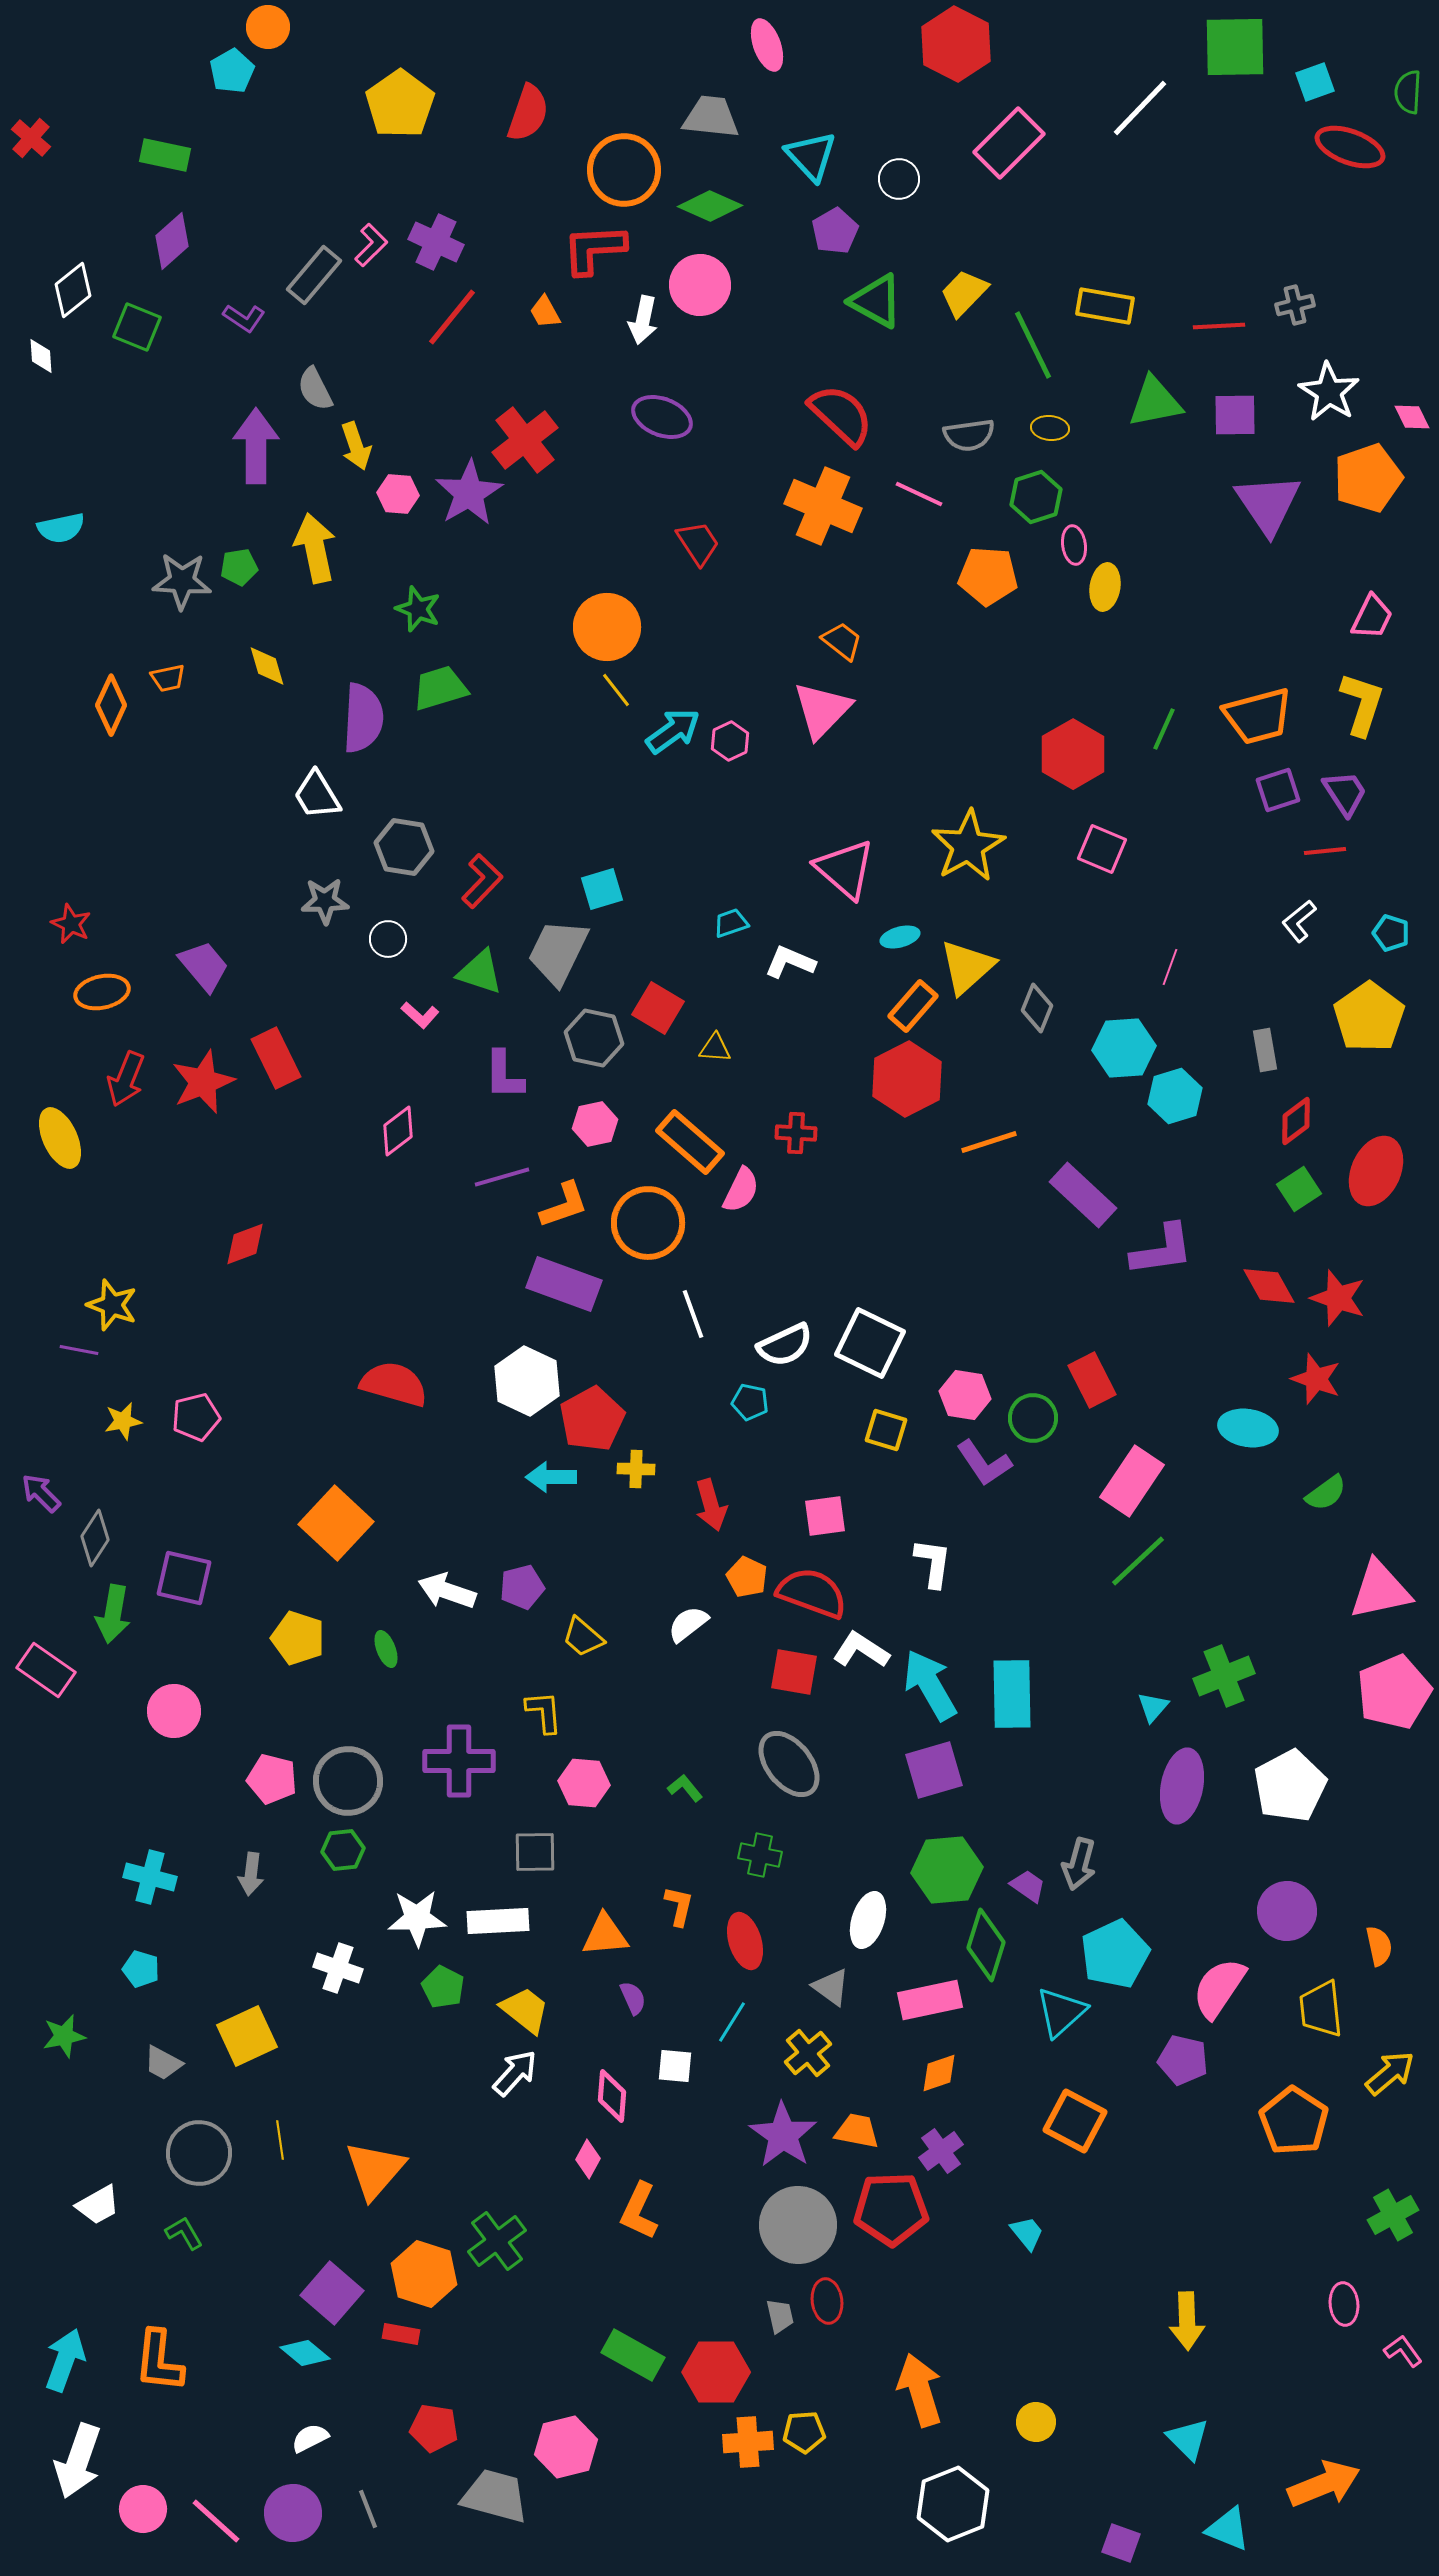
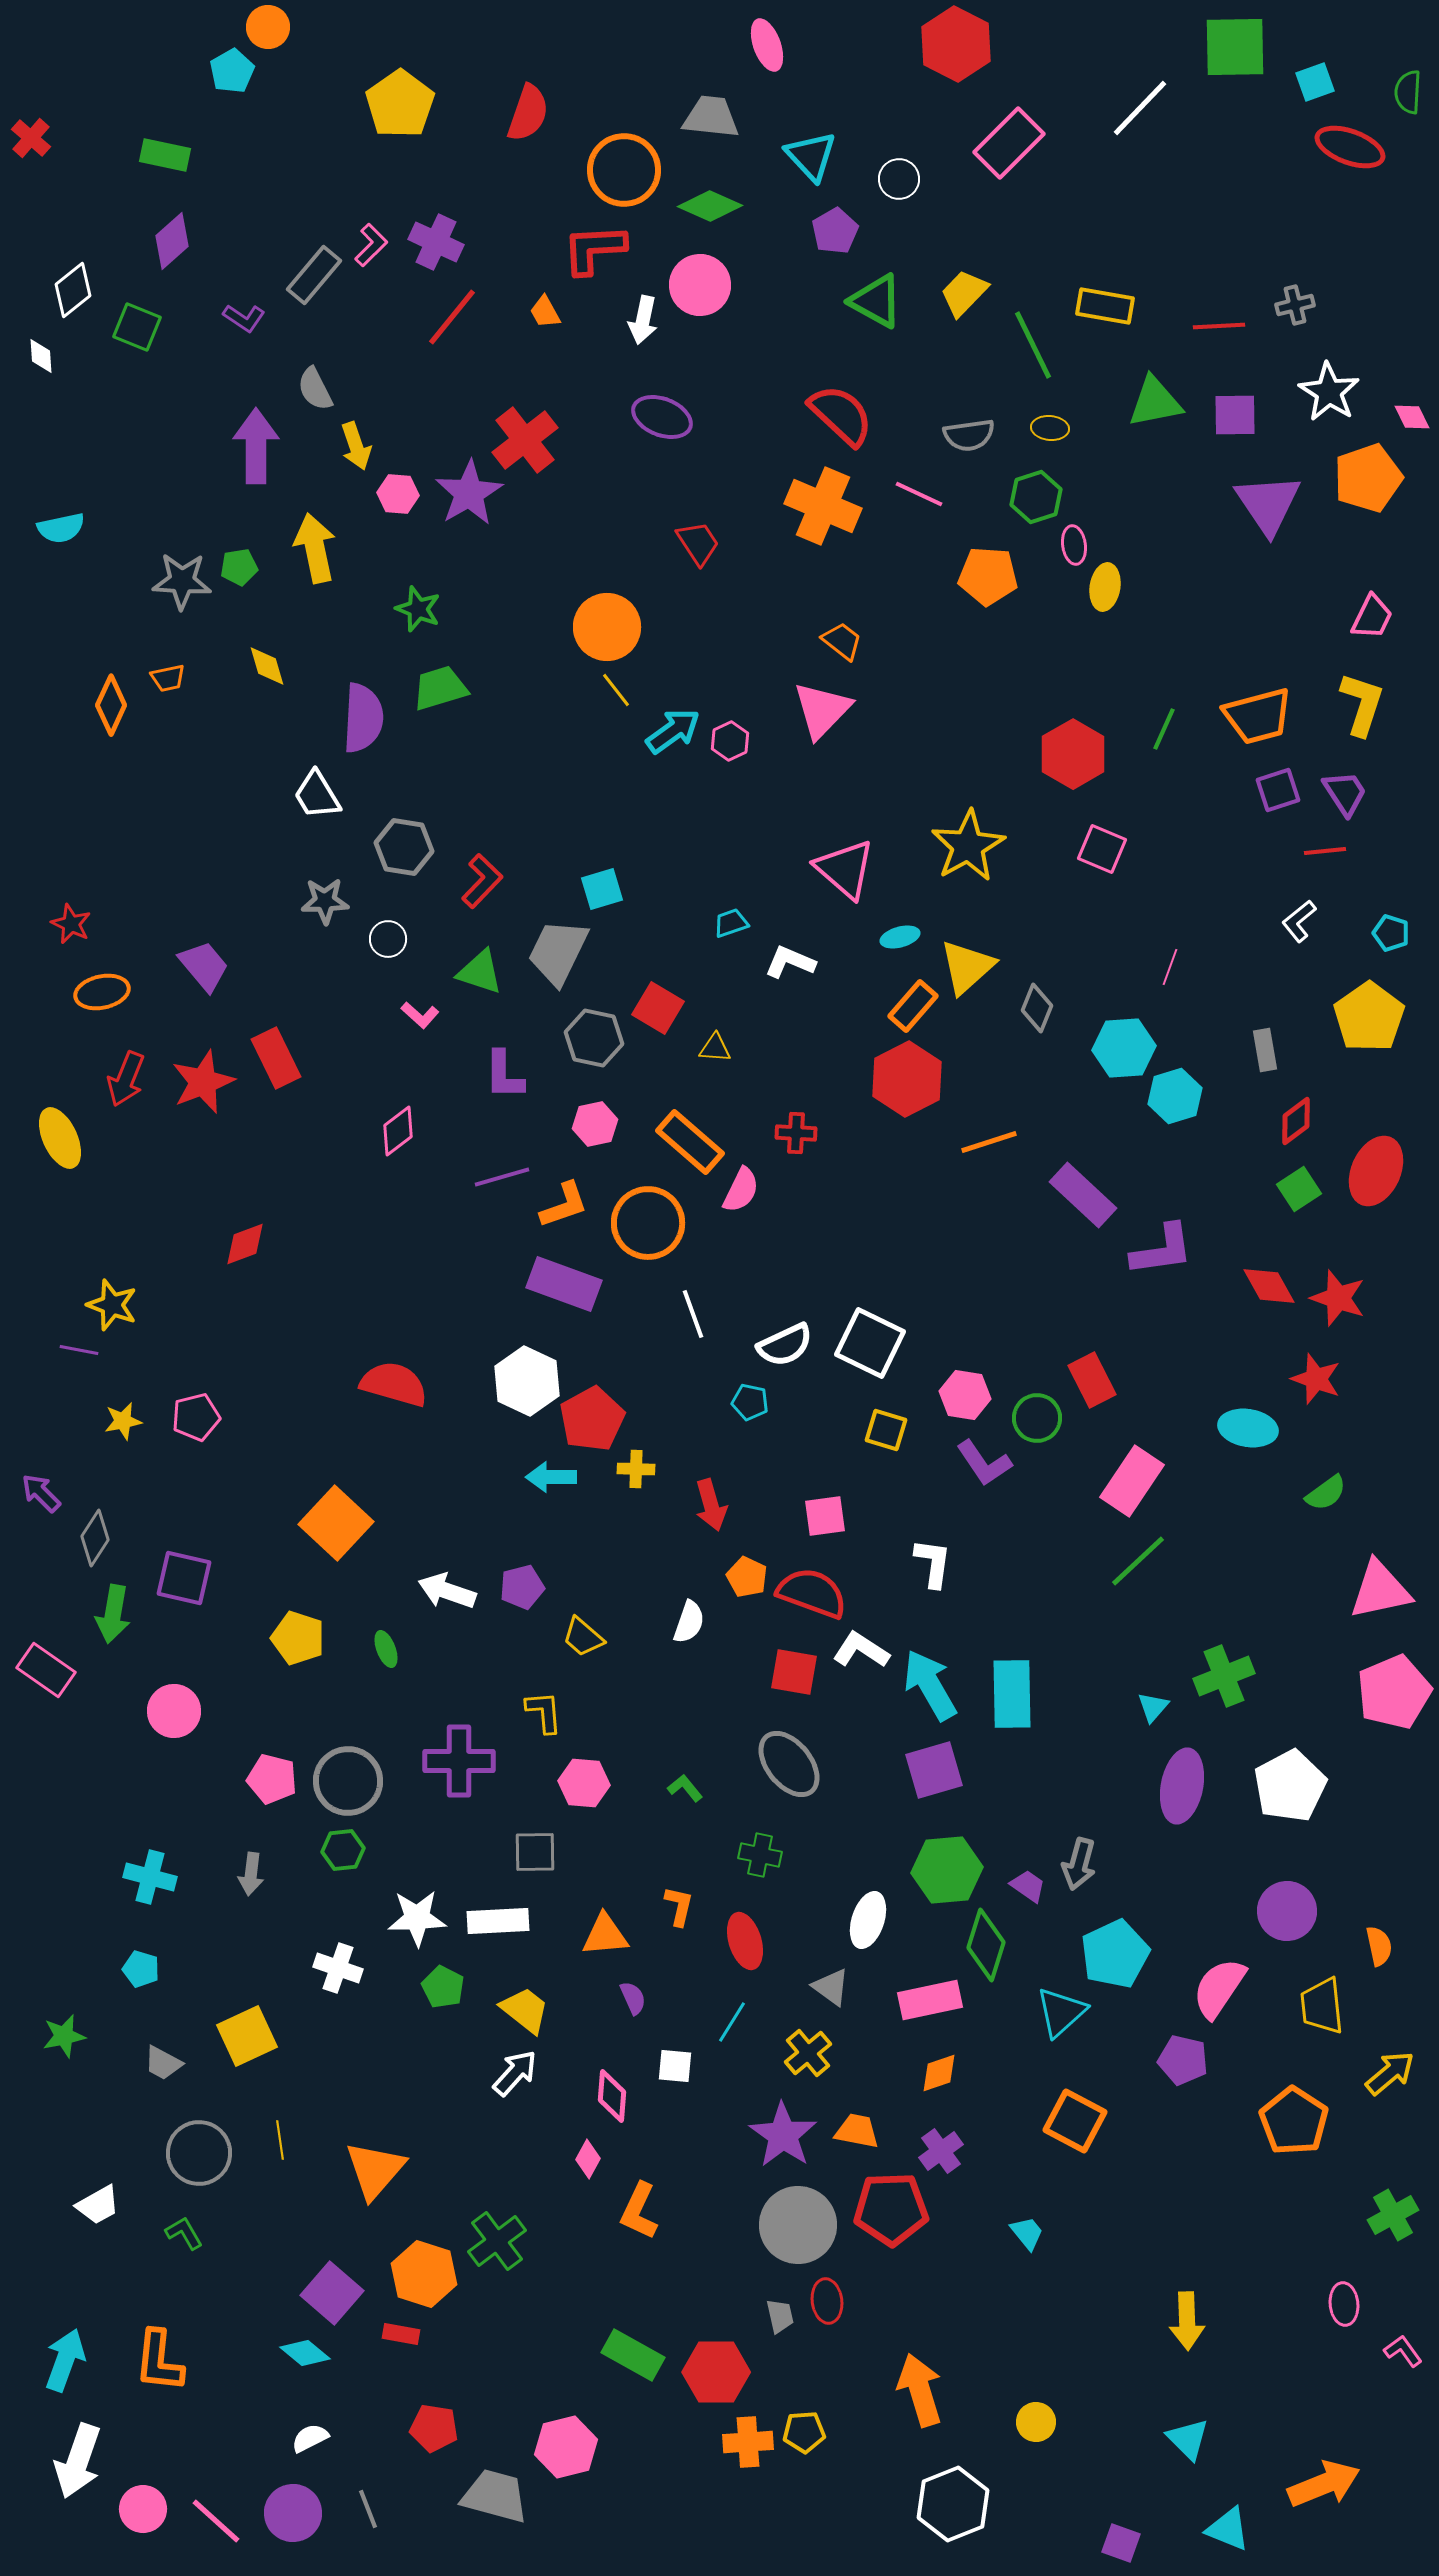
green circle at (1033, 1418): moved 4 px right
white semicircle at (688, 1624): moved 1 px right, 2 px up; rotated 147 degrees clockwise
yellow trapezoid at (1321, 2009): moved 1 px right, 3 px up
